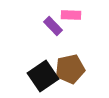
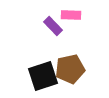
black square: rotated 16 degrees clockwise
